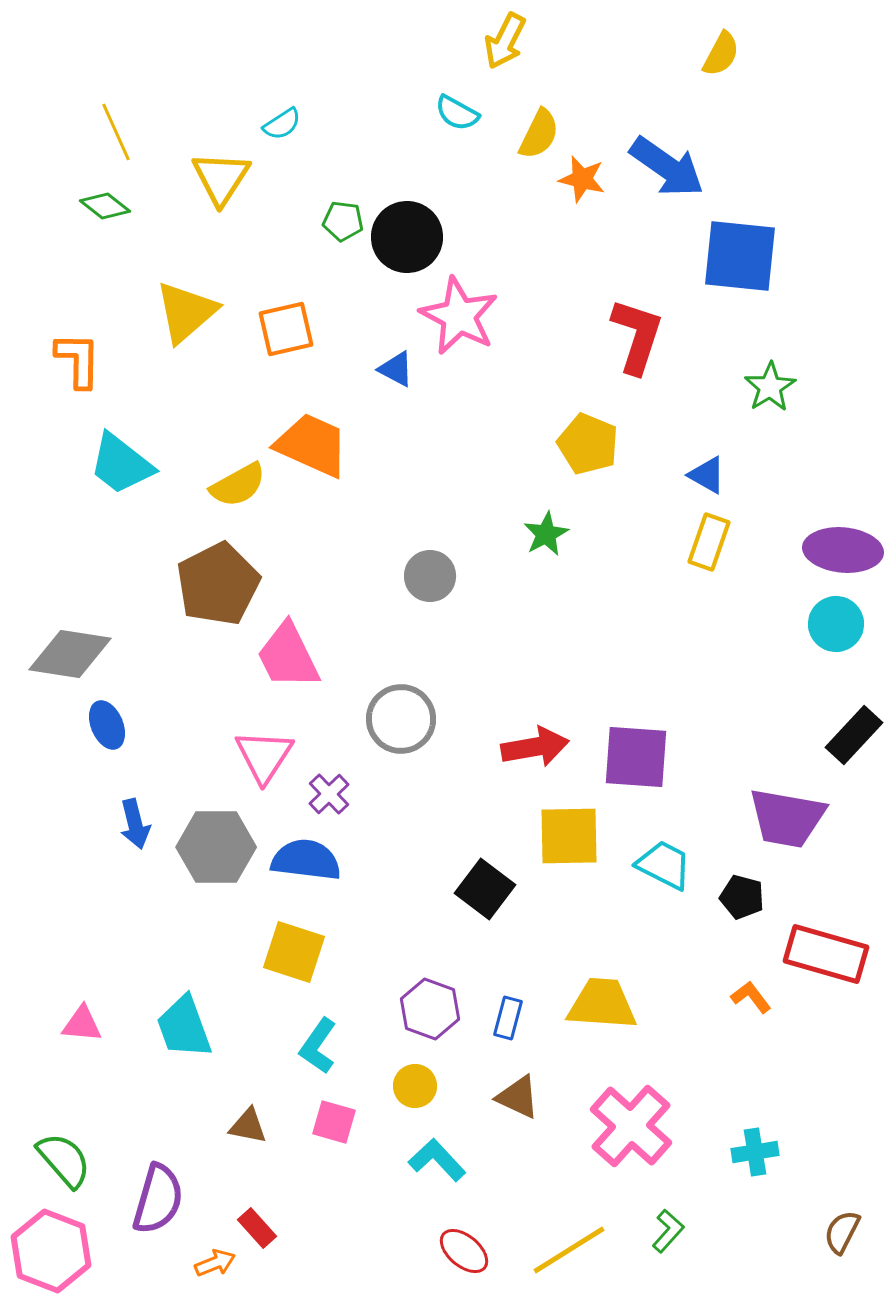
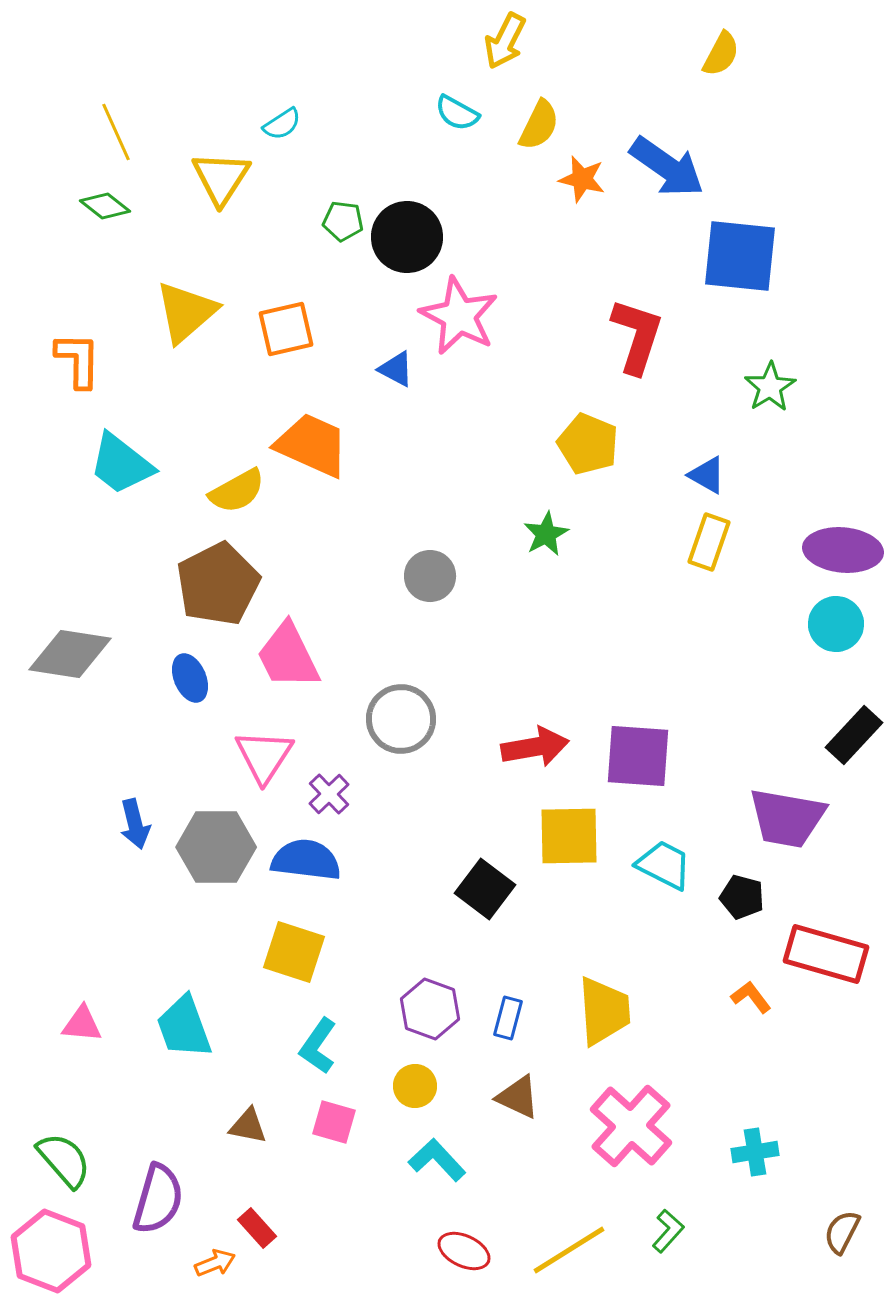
yellow semicircle at (539, 134): moved 9 px up
yellow semicircle at (238, 485): moved 1 px left, 6 px down
blue ellipse at (107, 725): moved 83 px right, 47 px up
purple square at (636, 757): moved 2 px right, 1 px up
yellow trapezoid at (602, 1004): moved 2 px right, 7 px down; rotated 82 degrees clockwise
red ellipse at (464, 1251): rotated 15 degrees counterclockwise
